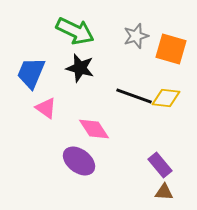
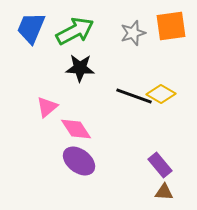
green arrow: rotated 54 degrees counterclockwise
gray star: moved 3 px left, 3 px up
orange square: moved 23 px up; rotated 24 degrees counterclockwise
black star: rotated 12 degrees counterclockwise
blue trapezoid: moved 45 px up
yellow diamond: moved 5 px left, 4 px up; rotated 24 degrees clockwise
pink triangle: moved 1 px right, 1 px up; rotated 45 degrees clockwise
pink diamond: moved 18 px left
